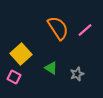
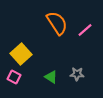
orange semicircle: moved 1 px left, 5 px up
green triangle: moved 9 px down
gray star: rotated 24 degrees clockwise
